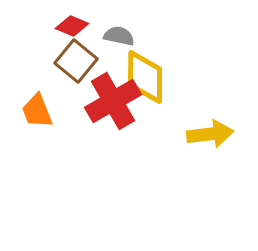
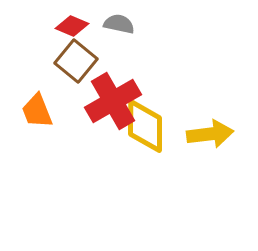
gray semicircle: moved 12 px up
yellow diamond: moved 49 px down
